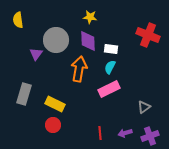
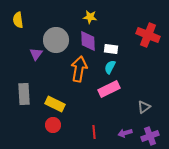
gray rectangle: rotated 20 degrees counterclockwise
red line: moved 6 px left, 1 px up
